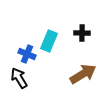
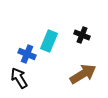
black cross: moved 2 px down; rotated 21 degrees clockwise
